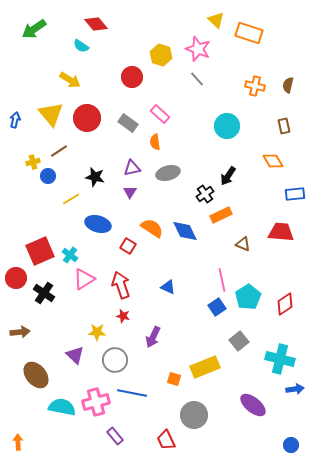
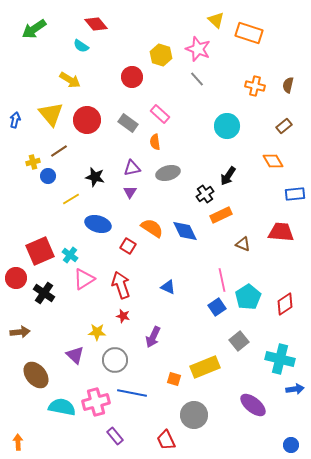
red circle at (87, 118): moved 2 px down
brown rectangle at (284, 126): rotated 63 degrees clockwise
